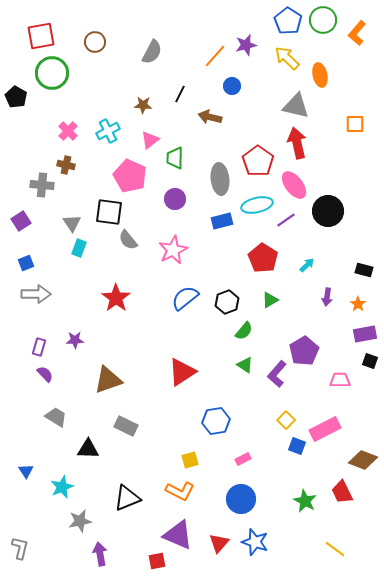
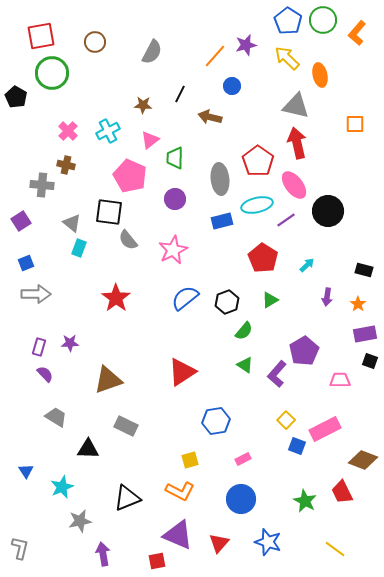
gray triangle at (72, 223): rotated 18 degrees counterclockwise
purple star at (75, 340): moved 5 px left, 3 px down
blue star at (255, 542): moved 13 px right
purple arrow at (100, 554): moved 3 px right
